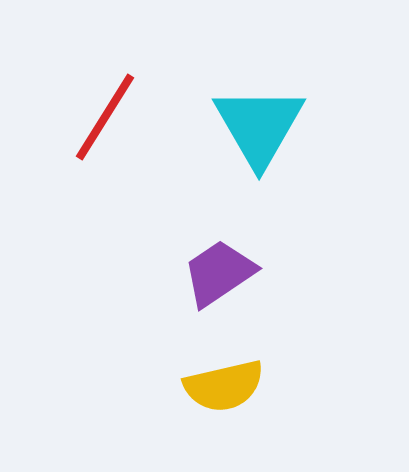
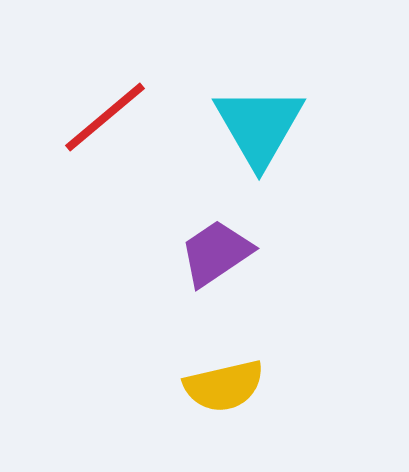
red line: rotated 18 degrees clockwise
purple trapezoid: moved 3 px left, 20 px up
